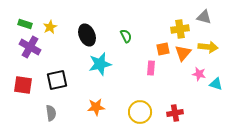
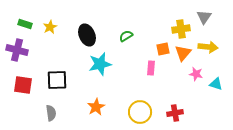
gray triangle: rotated 49 degrees clockwise
yellow cross: moved 1 px right
green semicircle: rotated 96 degrees counterclockwise
purple cross: moved 13 px left, 3 px down; rotated 15 degrees counterclockwise
pink star: moved 3 px left
black square: rotated 10 degrees clockwise
orange star: rotated 24 degrees counterclockwise
